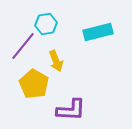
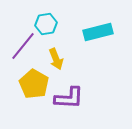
yellow arrow: moved 2 px up
purple L-shape: moved 2 px left, 12 px up
